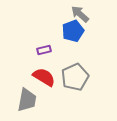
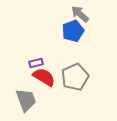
purple rectangle: moved 8 px left, 13 px down
gray trapezoid: moved 1 px left; rotated 30 degrees counterclockwise
